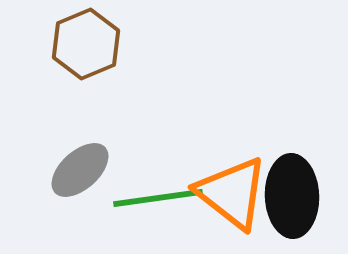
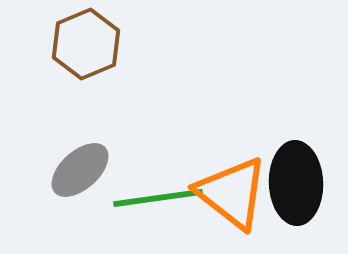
black ellipse: moved 4 px right, 13 px up
